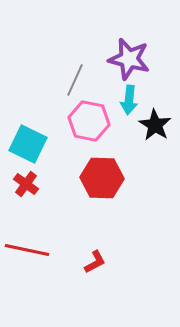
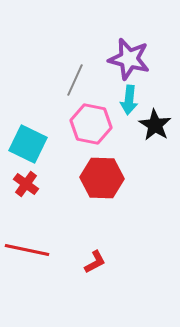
pink hexagon: moved 2 px right, 3 px down
